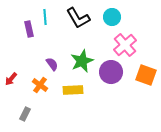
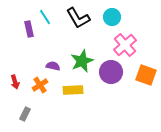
cyan line: rotated 28 degrees counterclockwise
purple semicircle: moved 1 px right, 2 px down; rotated 40 degrees counterclockwise
red arrow: moved 4 px right, 3 px down; rotated 56 degrees counterclockwise
orange cross: rotated 21 degrees clockwise
